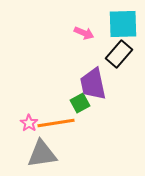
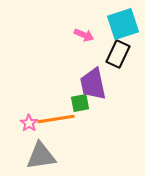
cyan square: rotated 16 degrees counterclockwise
pink arrow: moved 2 px down
black rectangle: moved 1 px left; rotated 16 degrees counterclockwise
green square: rotated 18 degrees clockwise
orange line: moved 4 px up
gray triangle: moved 1 px left, 2 px down
